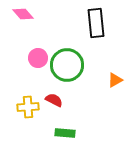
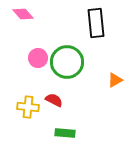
green circle: moved 3 px up
yellow cross: rotated 10 degrees clockwise
